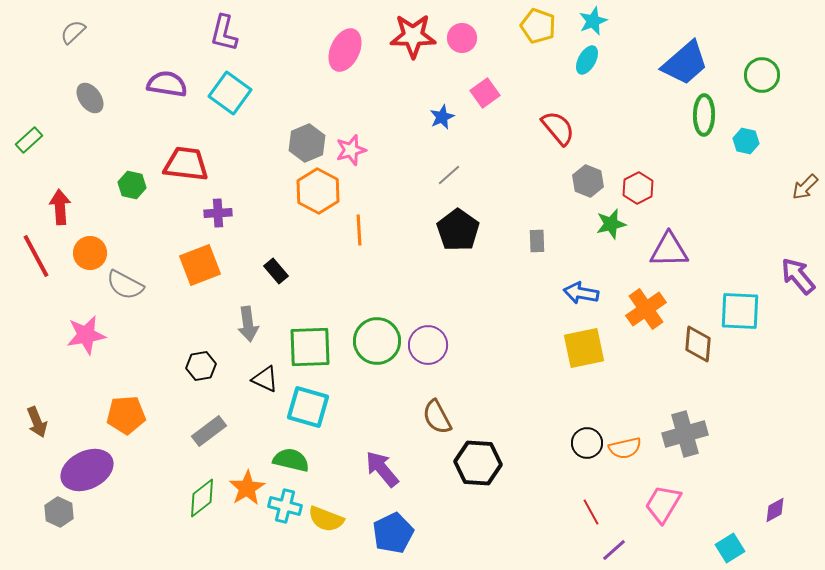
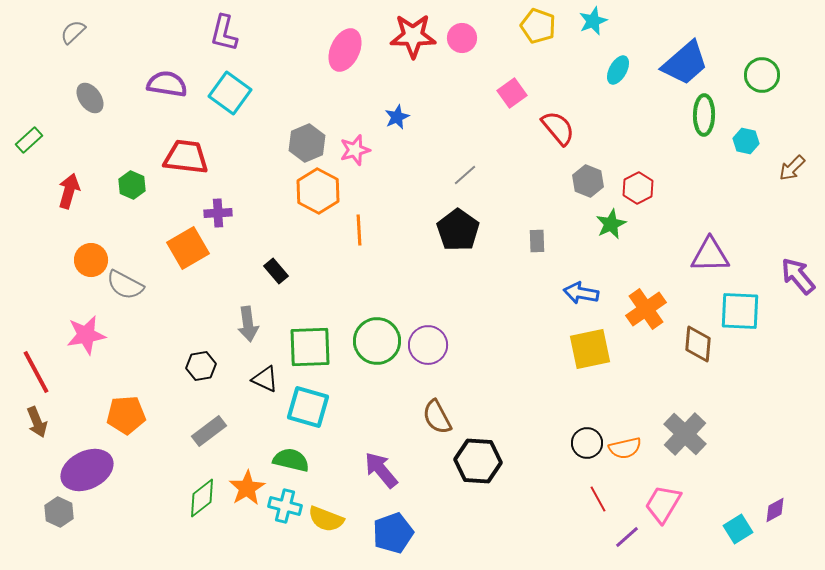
cyan ellipse at (587, 60): moved 31 px right, 10 px down
pink square at (485, 93): moved 27 px right
blue star at (442, 117): moved 45 px left
pink star at (351, 150): moved 4 px right
red trapezoid at (186, 164): moved 7 px up
gray line at (449, 175): moved 16 px right
green hexagon at (132, 185): rotated 12 degrees clockwise
brown arrow at (805, 187): moved 13 px left, 19 px up
red arrow at (60, 207): moved 9 px right, 16 px up; rotated 20 degrees clockwise
green star at (611, 224): rotated 12 degrees counterclockwise
purple triangle at (669, 250): moved 41 px right, 5 px down
orange circle at (90, 253): moved 1 px right, 7 px down
red line at (36, 256): moved 116 px down
orange square at (200, 265): moved 12 px left, 17 px up; rotated 9 degrees counterclockwise
yellow square at (584, 348): moved 6 px right, 1 px down
gray cross at (685, 434): rotated 30 degrees counterclockwise
black hexagon at (478, 463): moved 2 px up
purple arrow at (382, 469): moved 1 px left, 1 px down
red line at (591, 512): moved 7 px right, 13 px up
blue pentagon at (393, 533): rotated 6 degrees clockwise
cyan square at (730, 548): moved 8 px right, 19 px up
purple line at (614, 550): moved 13 px right, 13 px up
